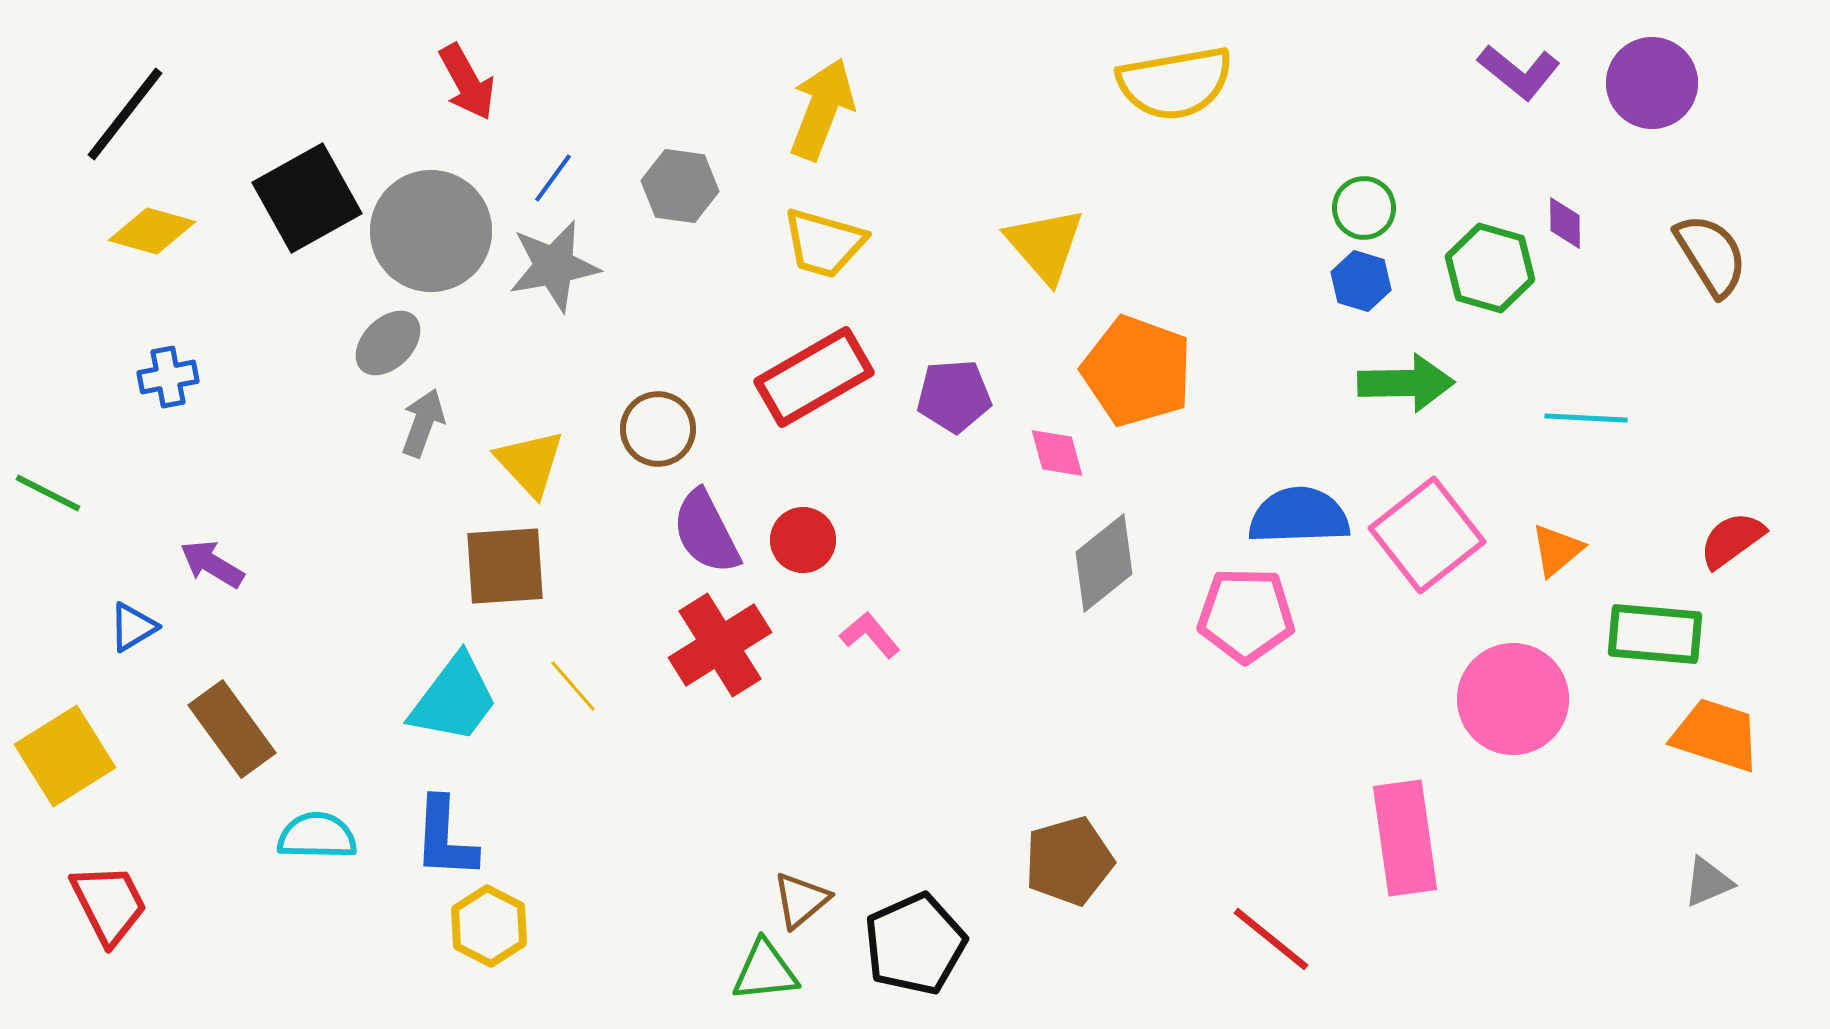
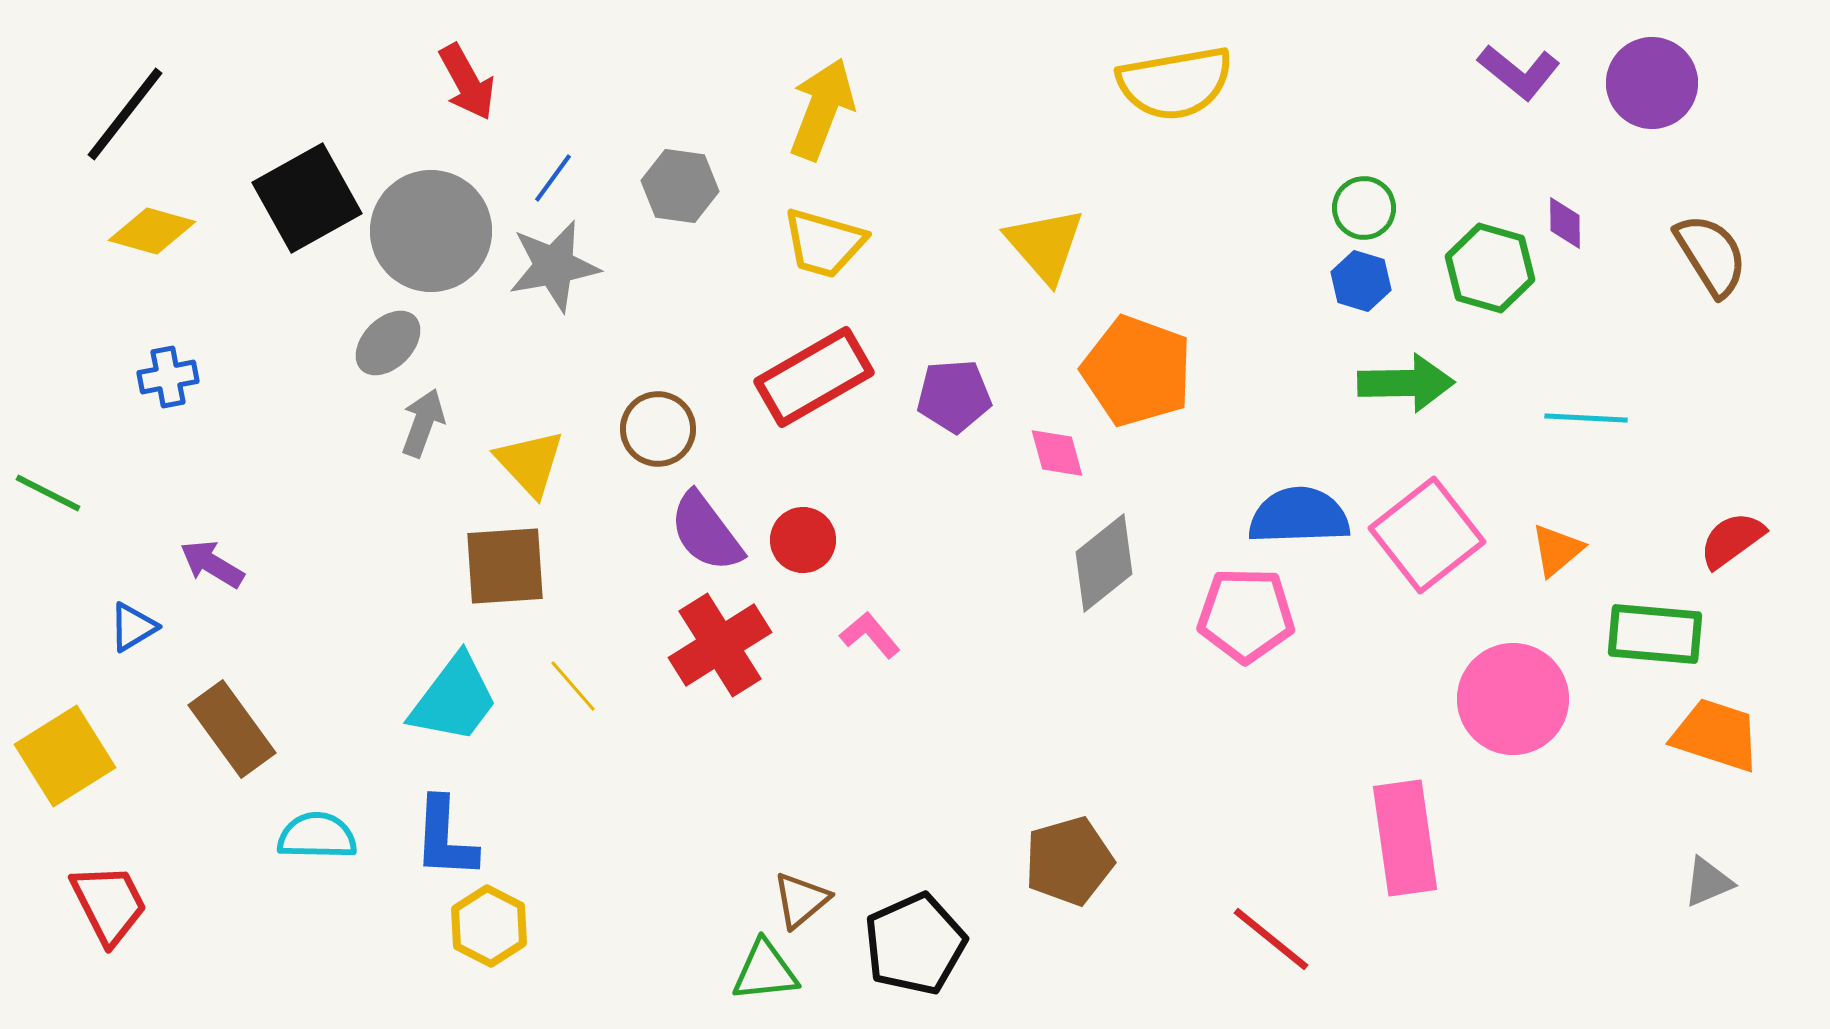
purple semicircle at (706, 532): rotated 10 degrees counterclockwise
